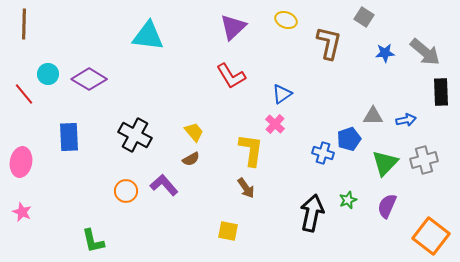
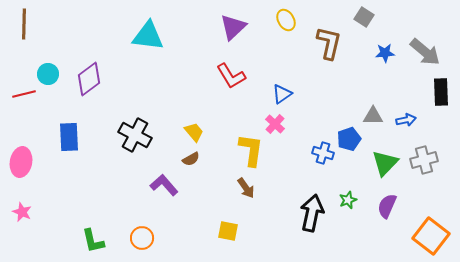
yellow ellipse: rotated 40 degrees clockwise
purple diamond: rotated 68 degrees counterclockwise
red line: rotated 65 degrees counterclockwise
orange circle: moved 16 px right, 47 px down
